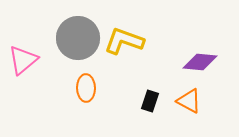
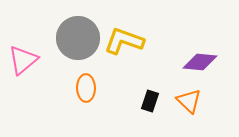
orange triangle: rotated 16 degrees clockwise
